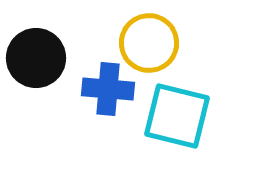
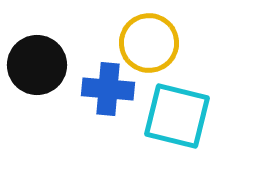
black circle: moved 1 px right, 7 px down
